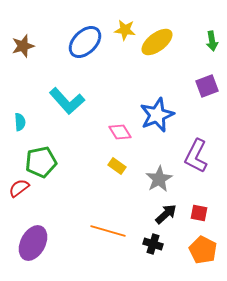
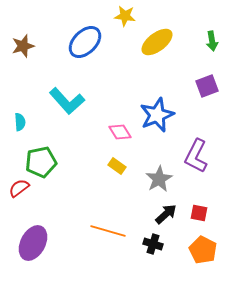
yellow star: moved 14 px up
